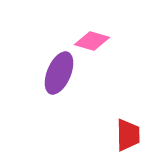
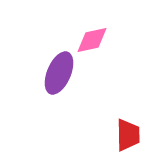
pink diamond: moved 1 px up; rotated 28 degrees counterclockwise
